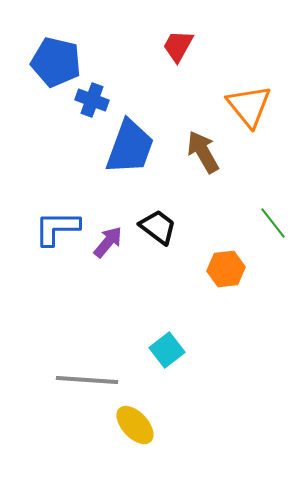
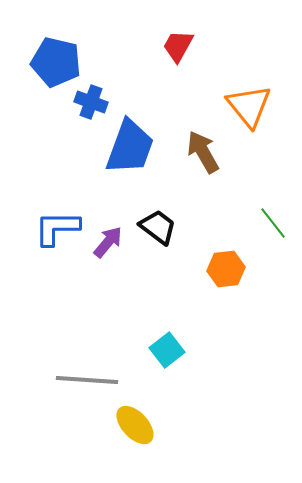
blue cross: moved 1 px left, 2 px down
